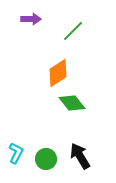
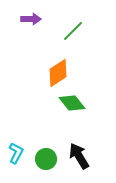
black arrow: moved 1 px left
